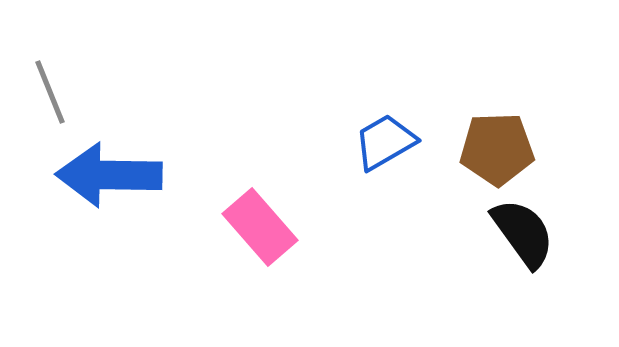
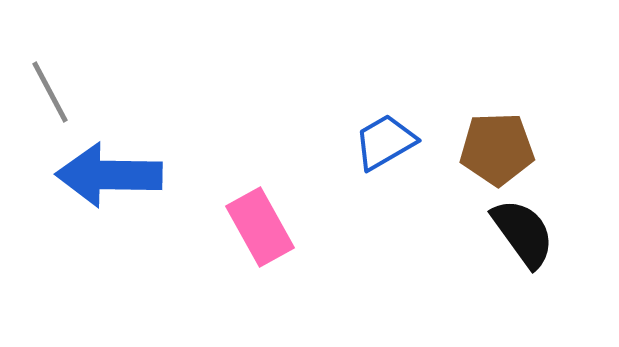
gray line: rotated 6 degrees counterclockwise
pink rectangle: rotated 12 degrees clockwise
